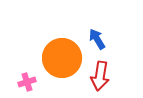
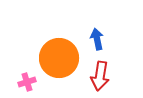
blue arrow: rotated 20 degrees clockwise
orange circle: moved 3 px left
